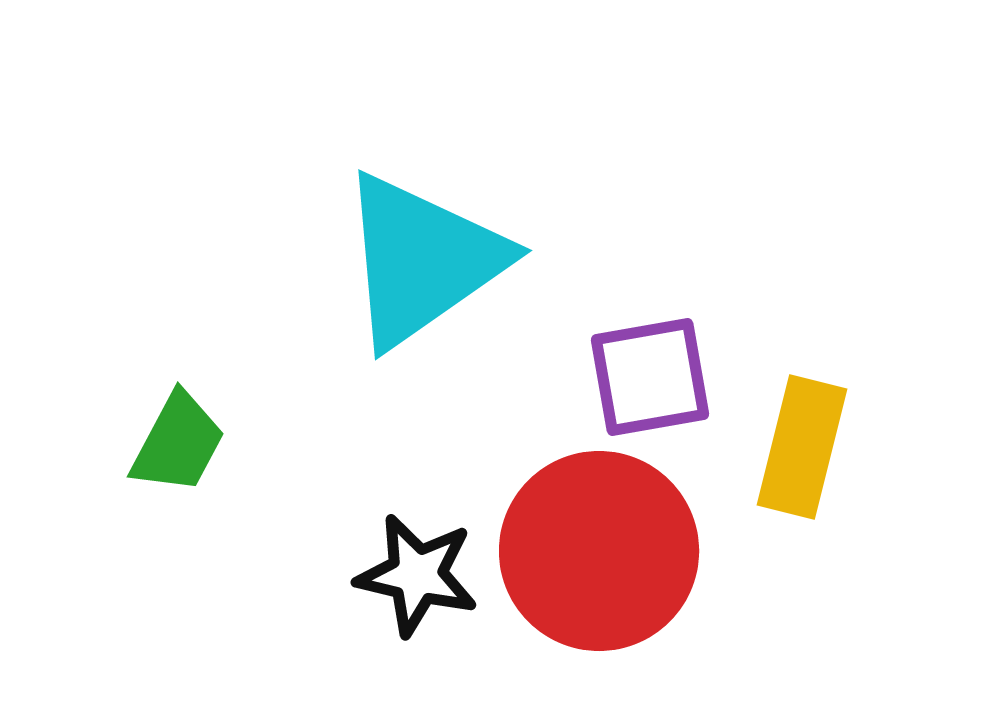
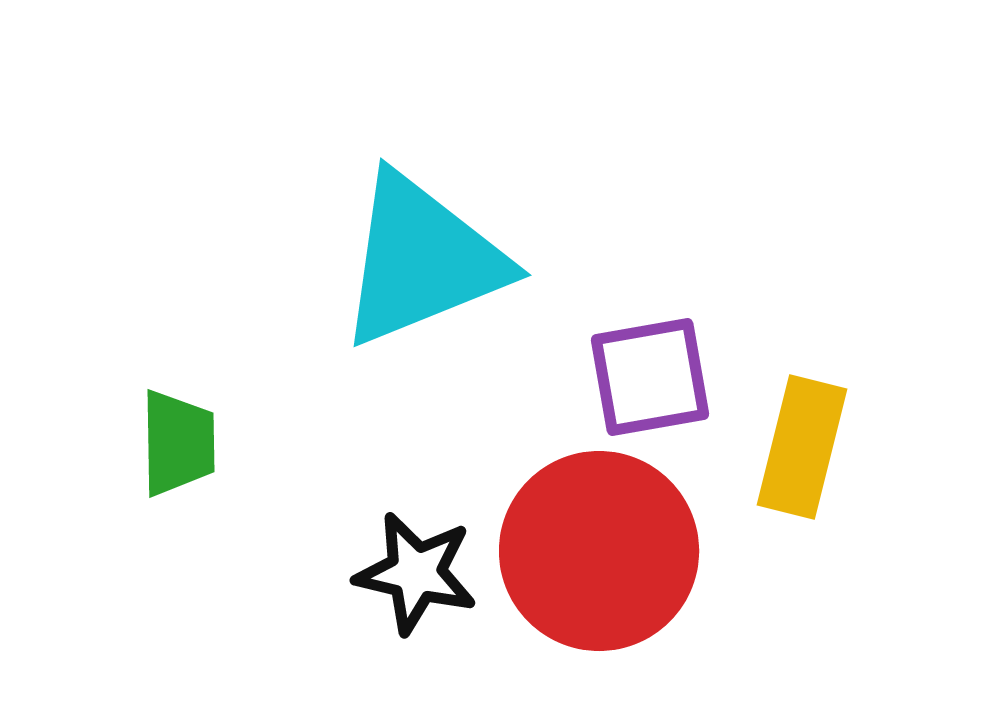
cyan triangle: rotated 13 degrees clockwise
green trapezoid: rotated 29 degrees counterclockwise
black star: moved 1 px left, 2 px up
